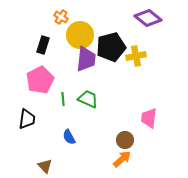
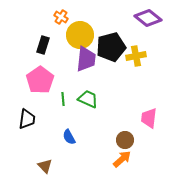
pink pentagon: rotated 8 degrees counterclockwise
